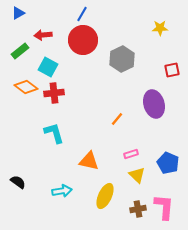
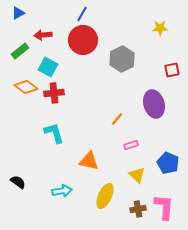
pink rectangle: moved 9 px up
